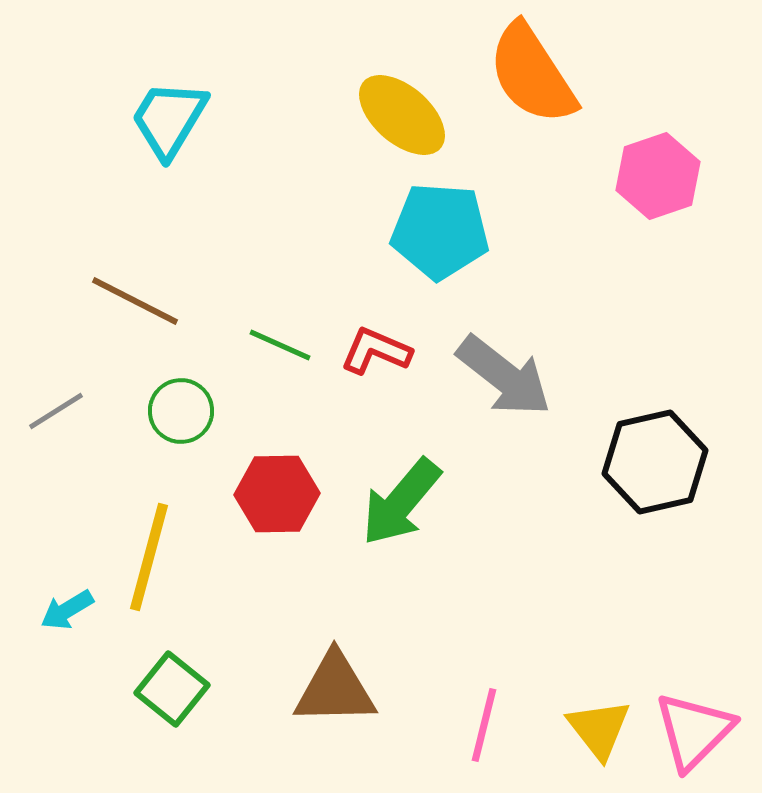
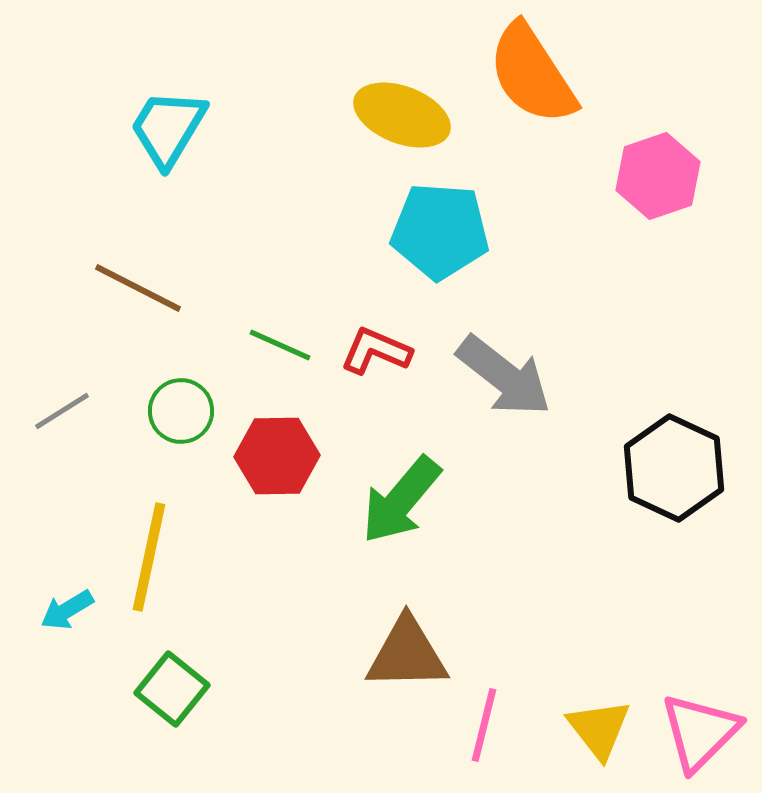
yellow ellipse: rotated 20 degrees counterclockwise
cyan trapezoid: moved 1 px left, 9 px down
brown line: moved 3 px right, 13 px up
gray line: moved 6 px right
black hexagon: moved 19 px right, 6 px down; rotated 22 degrees counterclockwise
red hexagon: moved 38 px up
green arrow: moved 2 px up
yellow line: rotated 3 degrees counterclockwise
brown triangle: moved 72 px right, 35 px up
pink triangle: moved 6 px right, 1 px down
